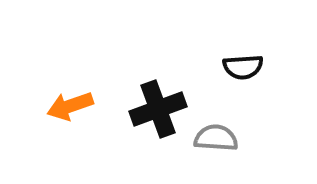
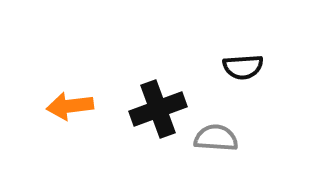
orange arrow: rotated 12 degrees clockwise
